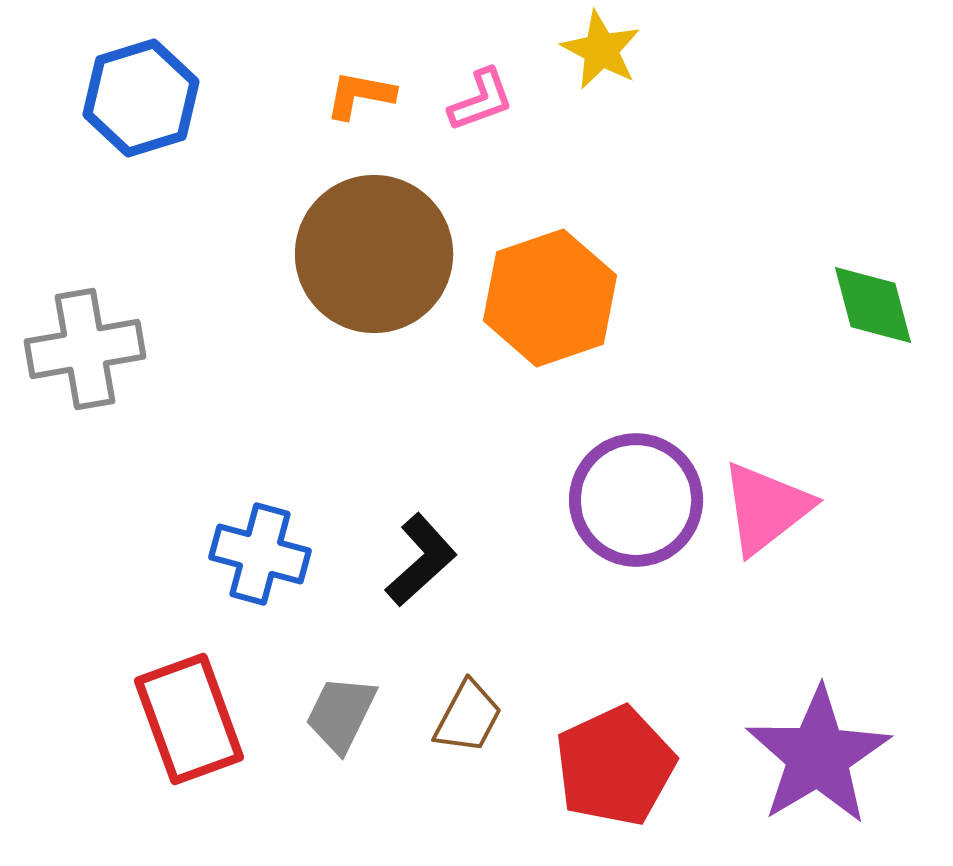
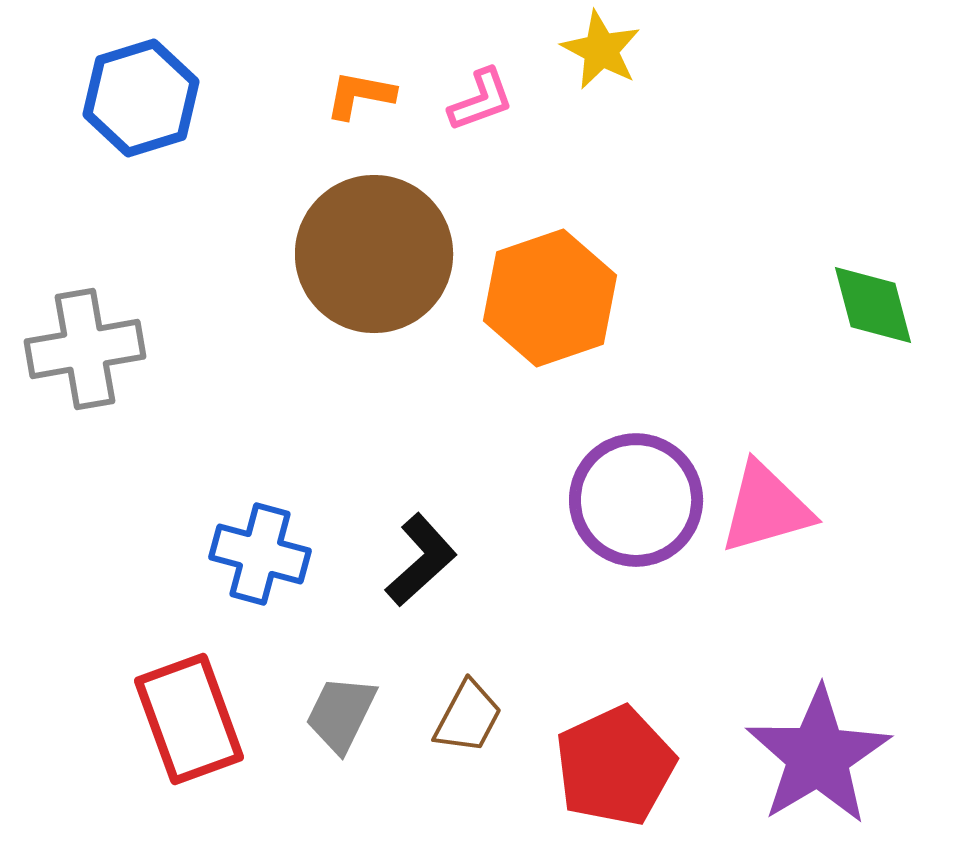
pink triangle: rotated 22 degrees clockwise
